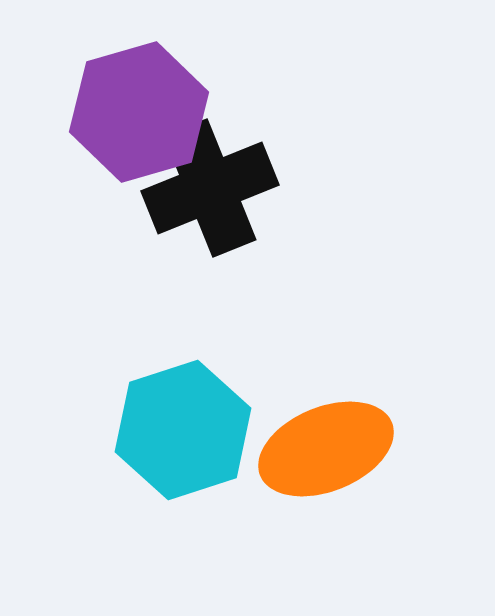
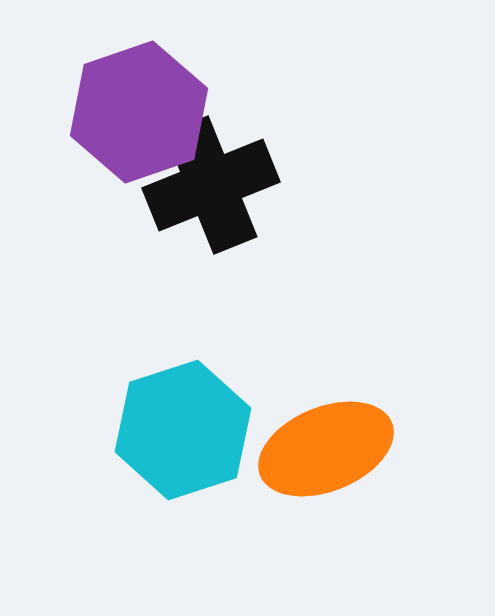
purple hexagon: rotated 3 degrees counterclockwise
black cross: moved 1 px right, 3 px up
